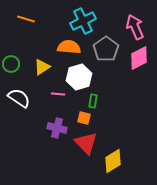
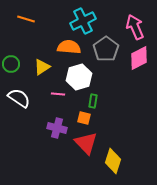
yellow diamond: rotated 40 degrees counterclockwise
